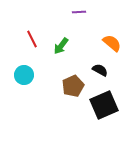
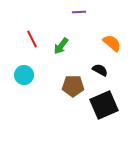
brown pentagon: rotated 25 degrees clockwise
